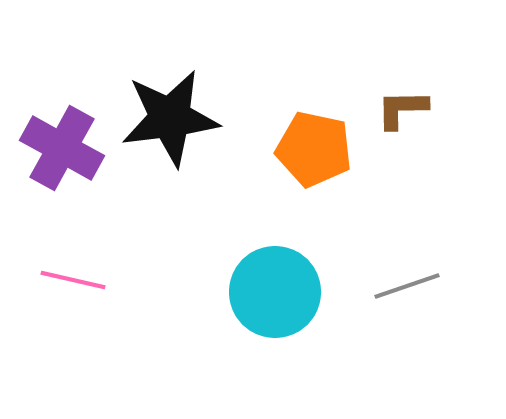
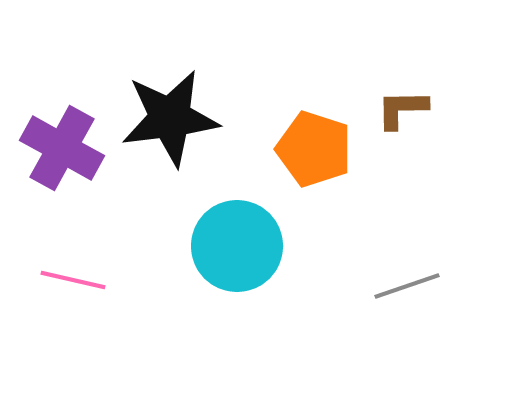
orange pentagon: rotated 6 degrees clockwise
cyan circle: moved 38 px left, 46 px up
